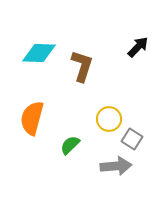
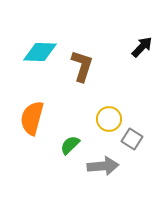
black arrow: moved 4 px right
cyan diamond: moved 1 px right, 1 px up
gray arrow: moved 13 px left
